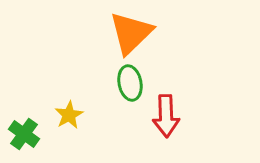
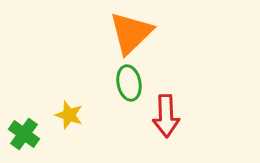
green ellipse: moved 1 px left
yellow star: rotated 24 degrees counterclockwise
